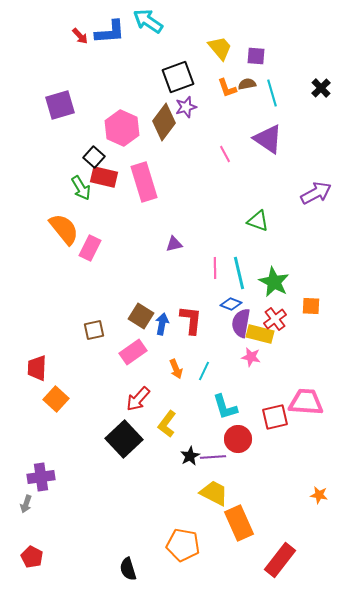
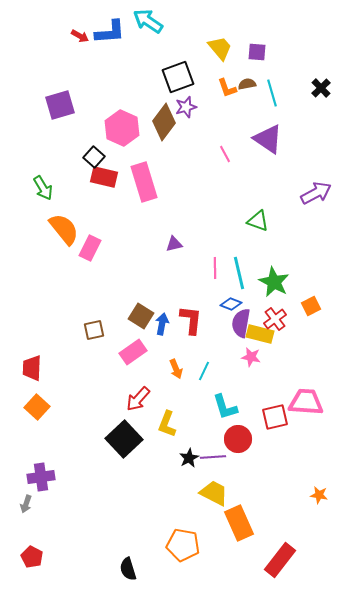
red arrow at (80, 36): rotated 18 degrees counterclockwise
purple square at (256, 56): moved 1 px right, 4 px up
green arrow at (81, 188): moved 38 px left
orange square at (311, 306): rotated 30 degrees counterclockwise
red trapezoid at (37, 368): moved 5 px left
orange square at (56, 399): moved 19 px left, 8 px down
yellow L-shape at (167, 424): rotated 16 degrees counterclockwise
black star at (190, 456): moved 1 px left, 2 px down
